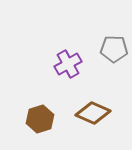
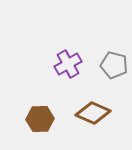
gray pentagon: moved 16 px down; rotated 12 degrees clockwise
brown hexagon: rotated 16 degrees clockwise
